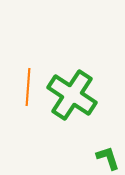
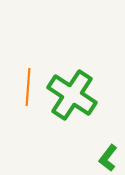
green L-shape: rotated 124 degrees counterclockwise
